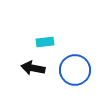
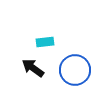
black arrow: rotated 25 degrees clockwise
